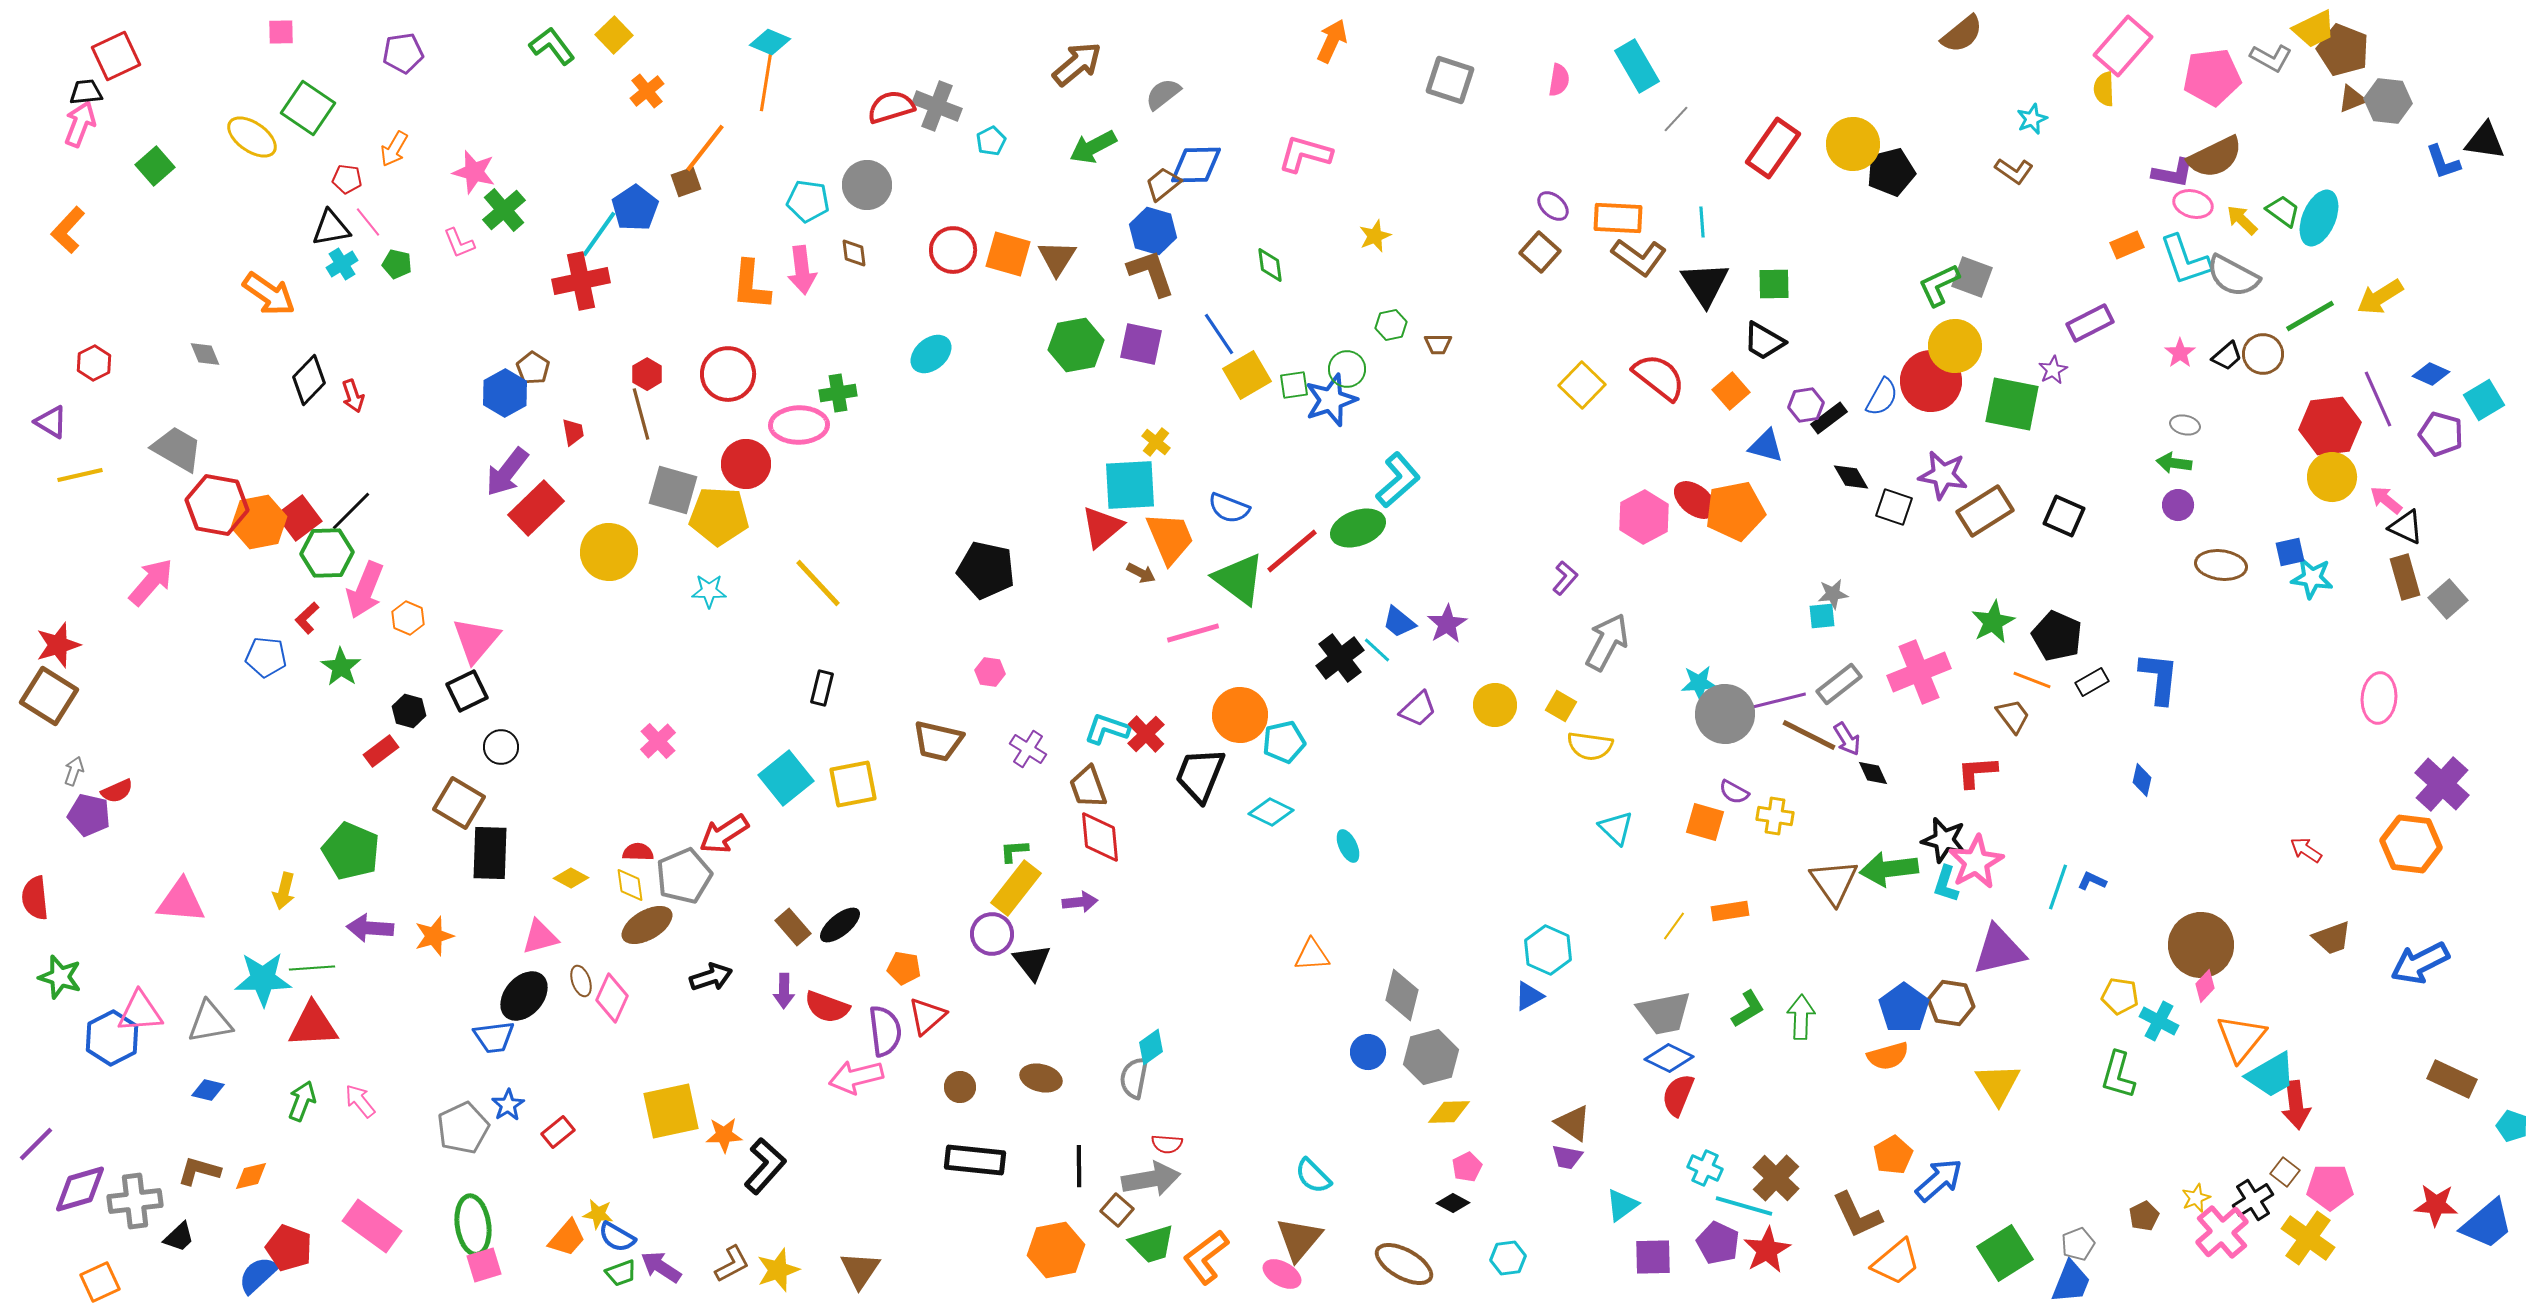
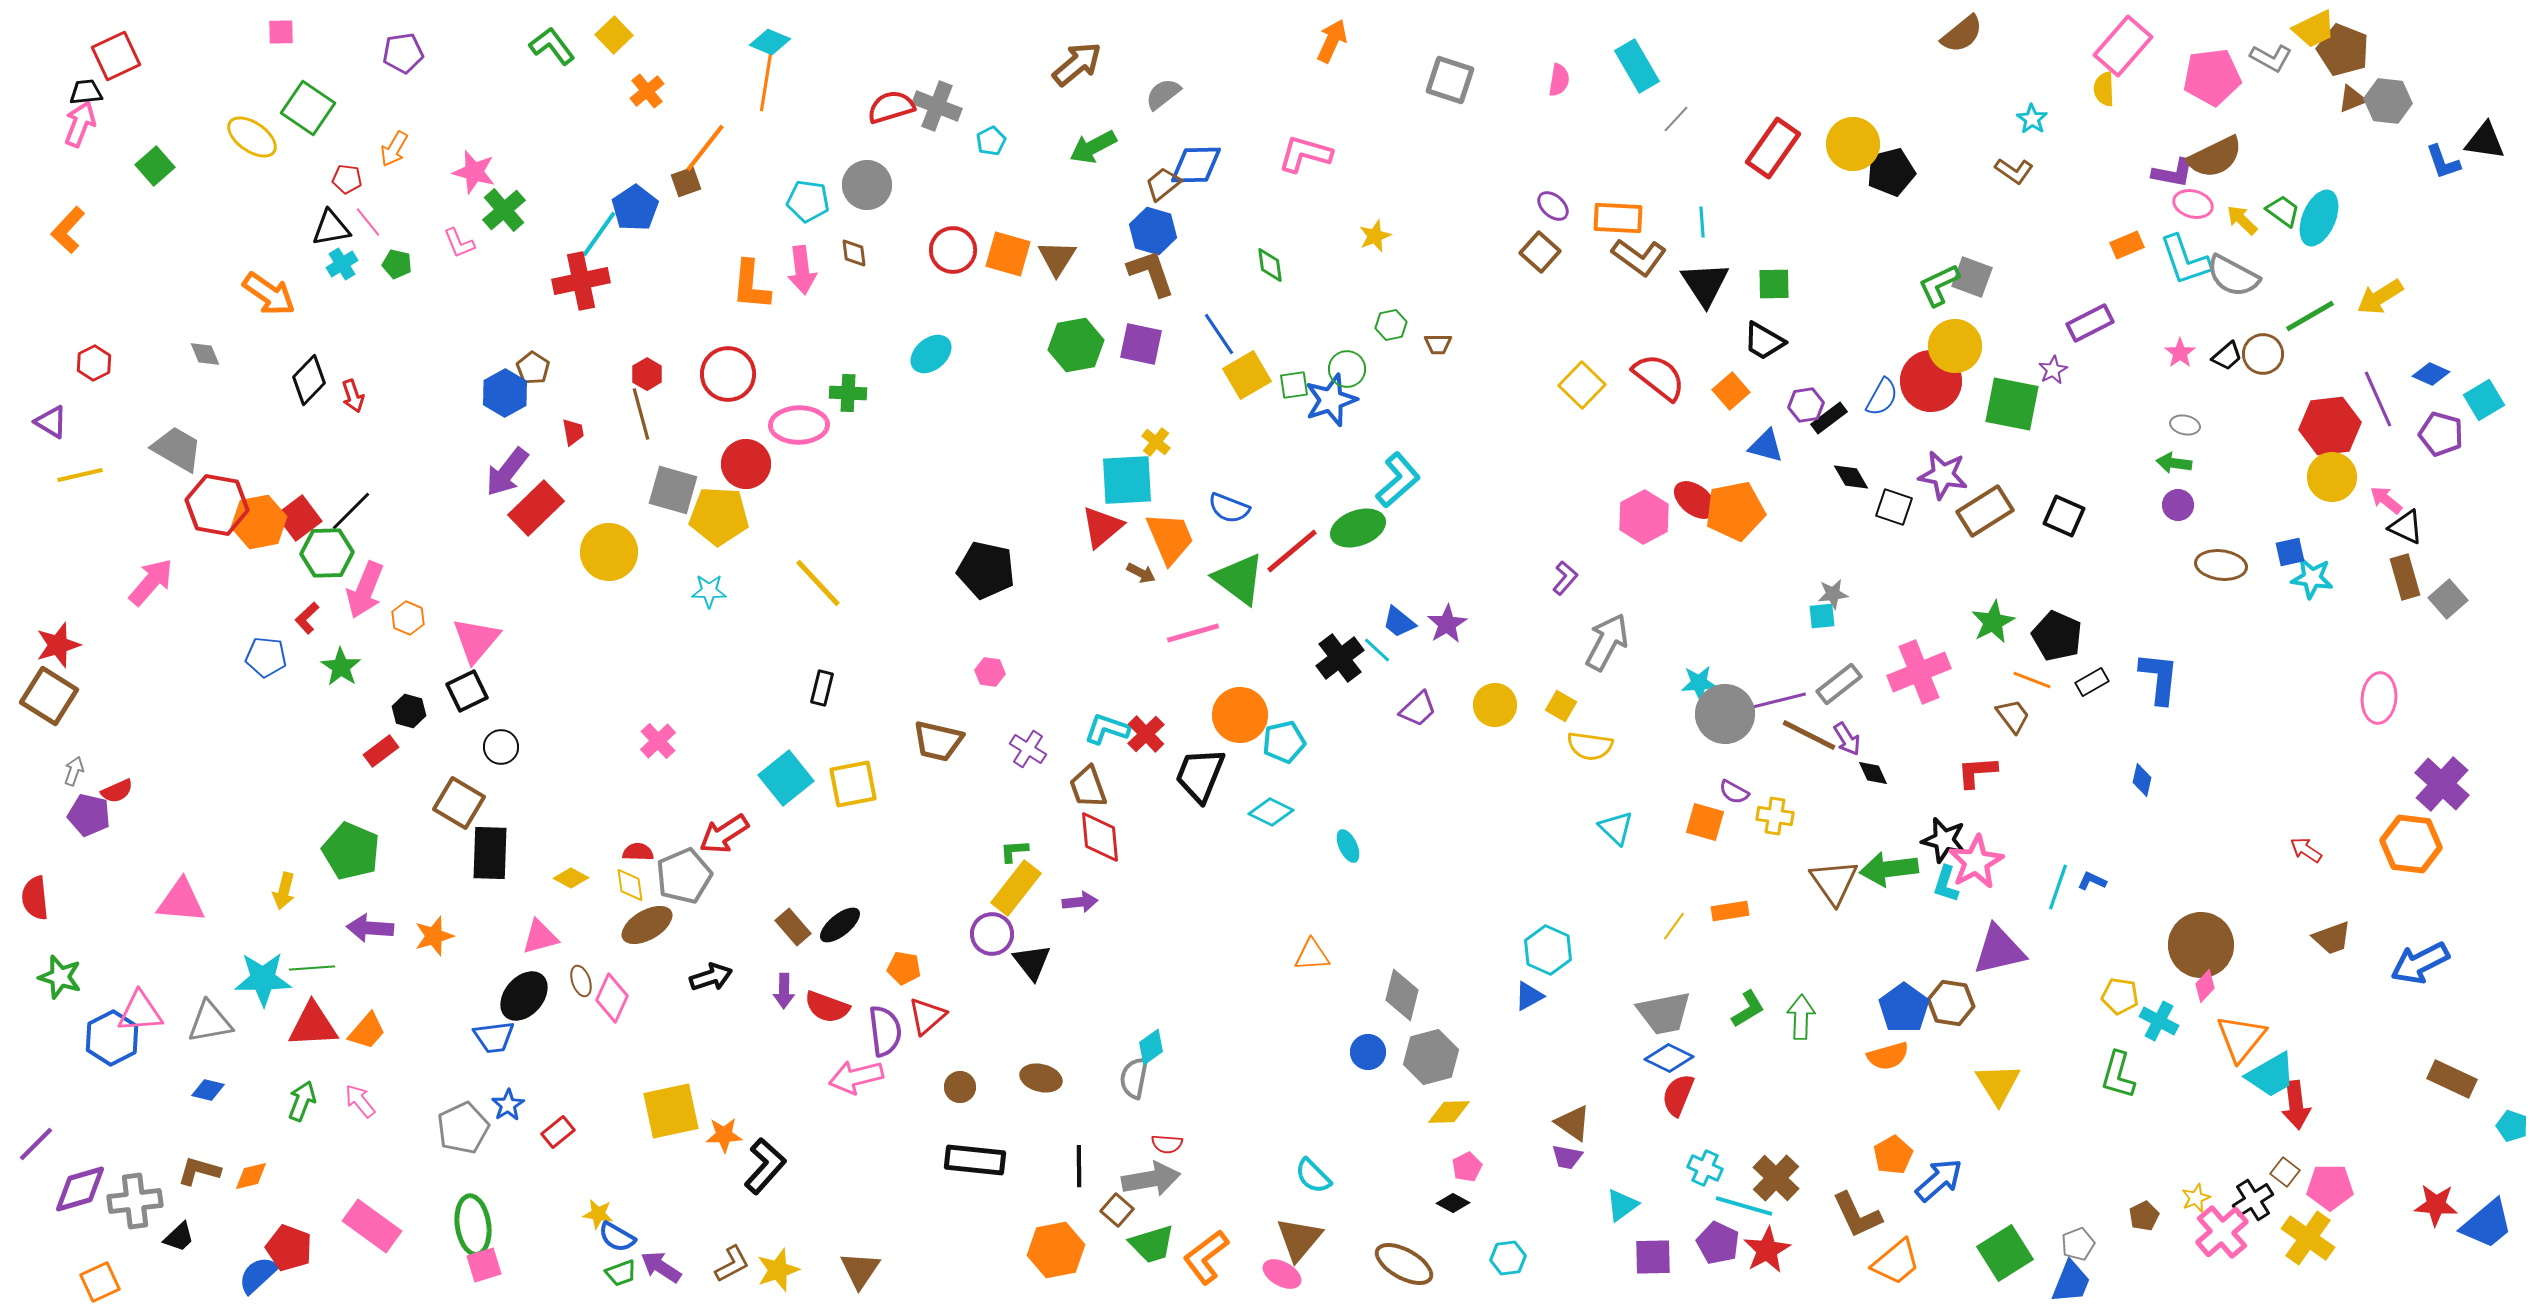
cyan star at (2032, 119): rotated 16 degrees counterclockwise
green cross at (838, 393): moved 10 px right; rotated 12 degrees clockwise
cyan square at (1130, 485): moved 3 px left, 5 px up
orange trapezoid at (567, 1238): moved 200 px left, 207 px up
